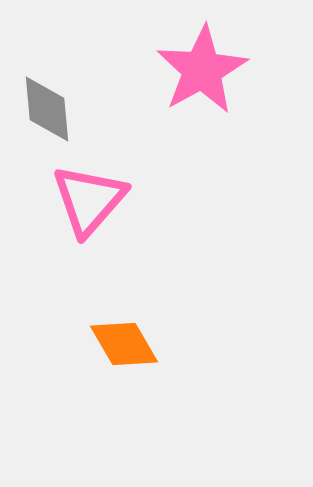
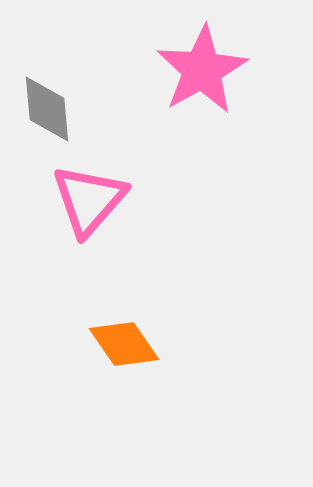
orange diamond: rotated 4 degrees counterclockwise
